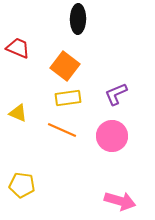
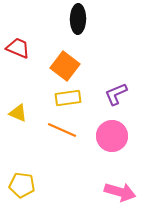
pink arrow: moved 9 px up
